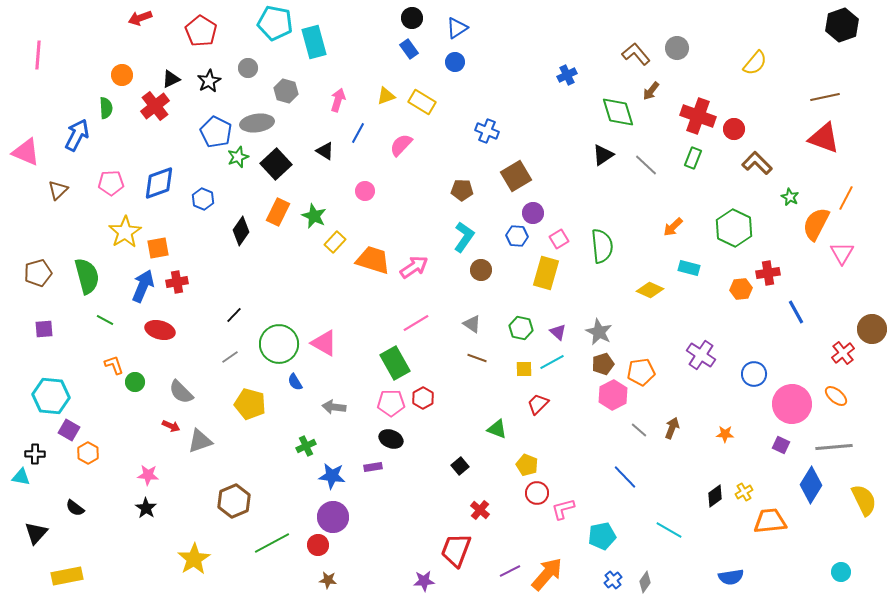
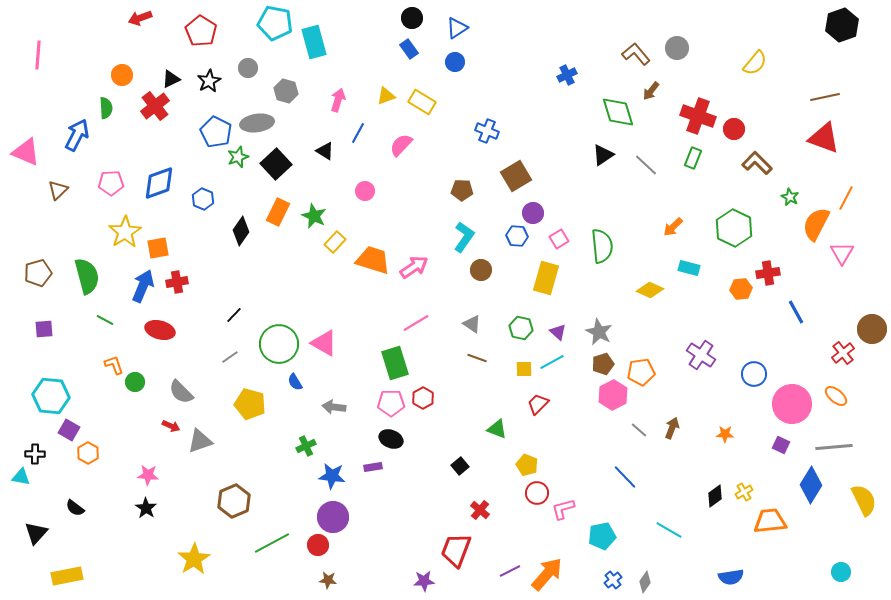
yellow rectangle at (546, 273): moved 5 px down
green rectangle at (395, 363): rotated 12 degrees clockwise
